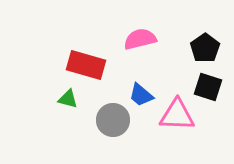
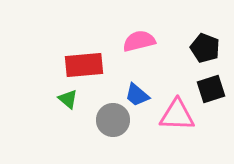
pink semicircle: moved 1 px left, 2 px down
black pentagon: rotated 16 degrees counterclockwise
red rectangle: moved 2 px left; rotated 21 degrees counterclockwise
black square: moved 3 px right, 2 px down; rotated 36 degrees counterclockwise
blue trapezoid: moved 4 px left
green triangle: rotated 25 degrees clockwise
